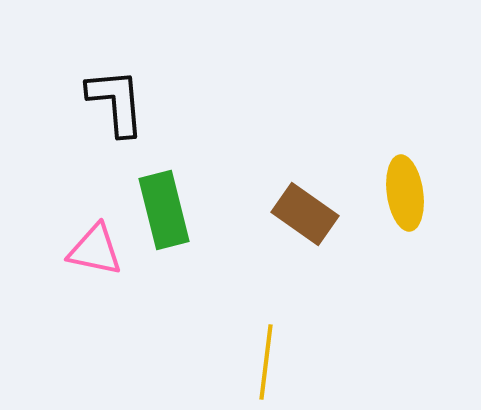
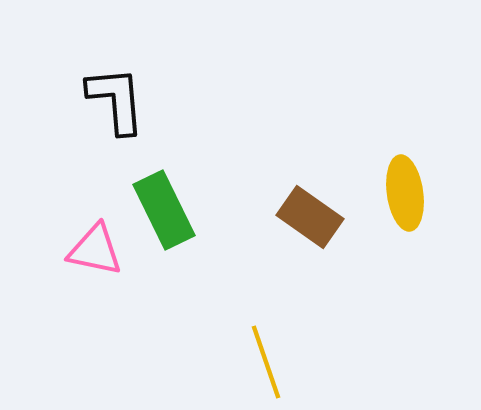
black L-shape: moved 2 px up
green rectangle: rotated 12 degrees counterclockwise
brown rectangle: moved 5 px right, 3 px down
yellow line: rotated 26 degrees counterclockwise
